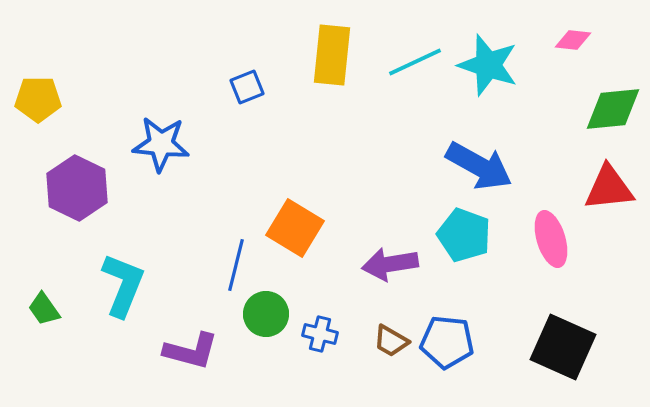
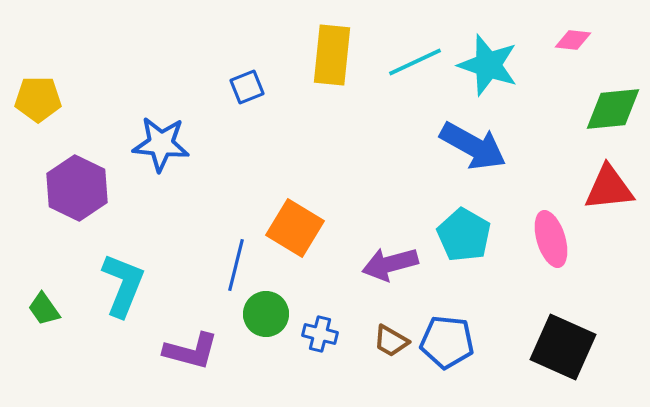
blue arrow: moved 6 px left, 20 px up
cyan pentagon: rotated 10 degrees clockwise
purple arrow: rotated 6 degrees counterclockwise
